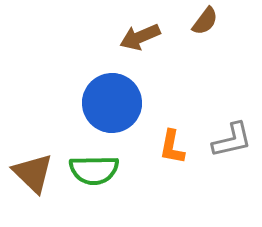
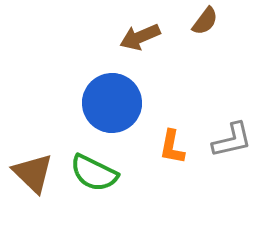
green semicircle: moved 3 px down; rotated 27 degrees clockwise
